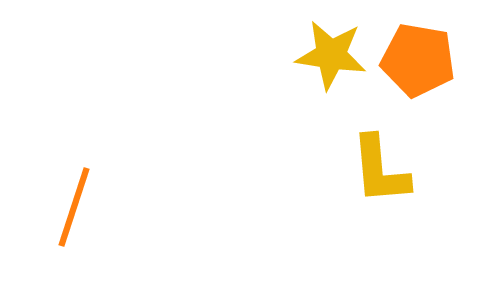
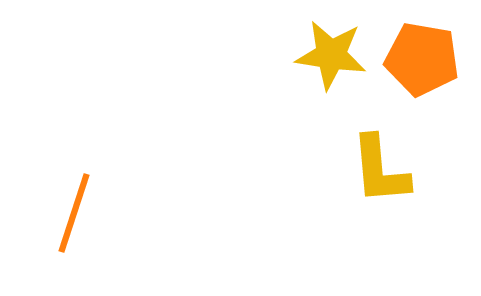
orange pentagon: moved 4 px right, 1 px up
orange line: moved 6 px down
